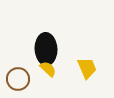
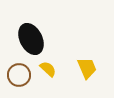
black ellipse: moved 15 px left, 10 px up; rotated 24 degrees counterclockwise
brown circle: moved 1 px right, 4 px up
